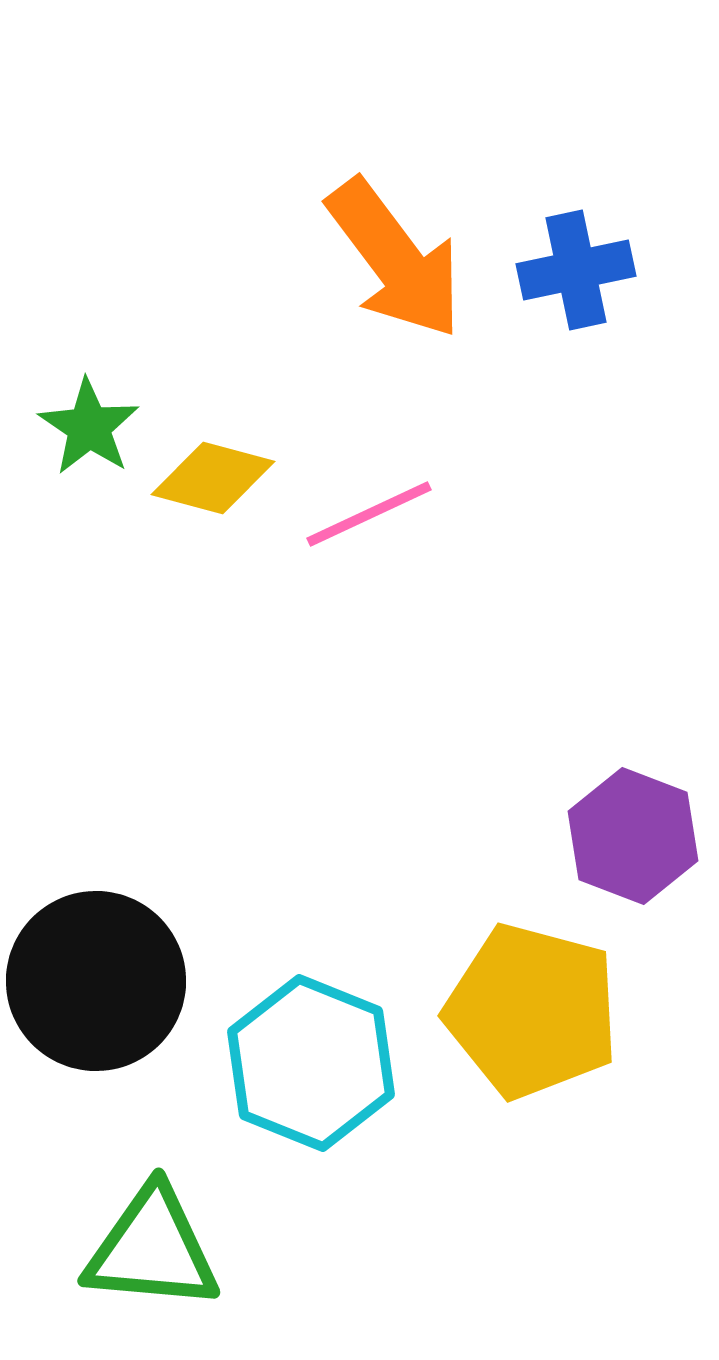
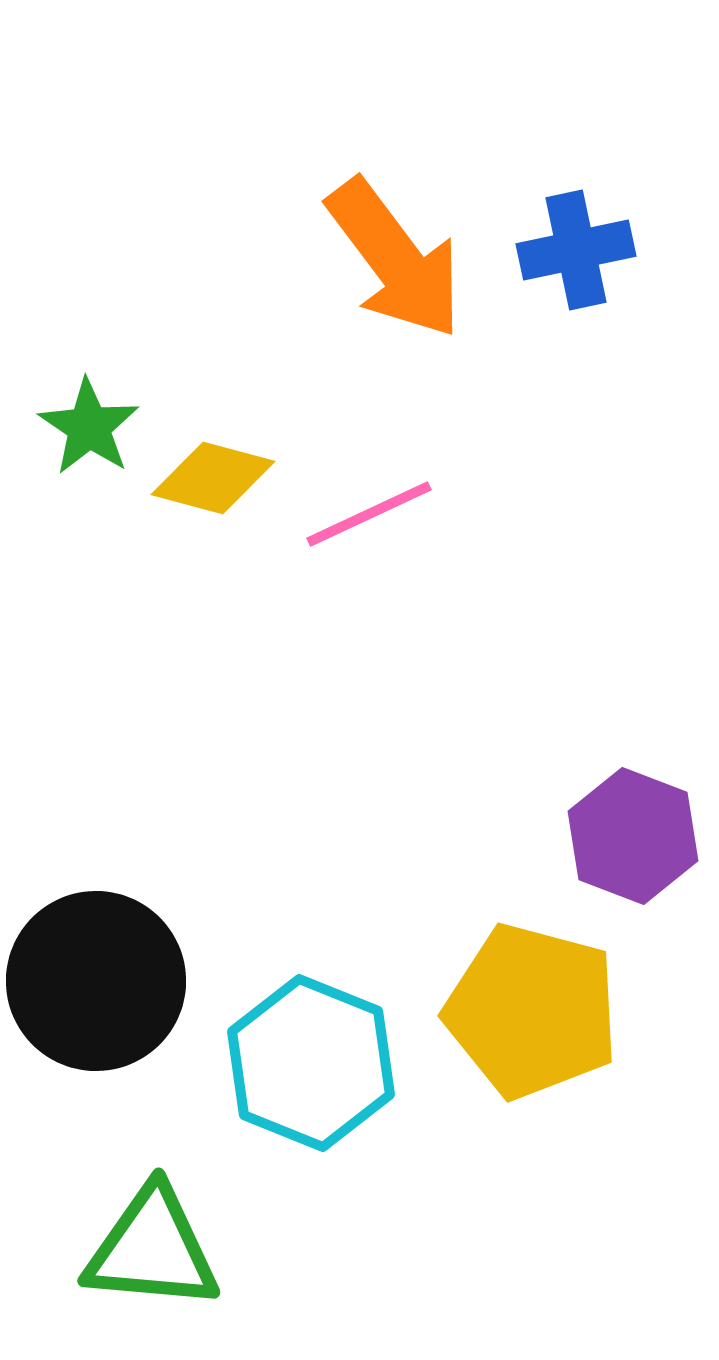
blue cross: moved 20 px up
